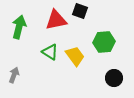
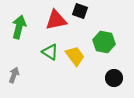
green hexagon: rotated 15 degrees clockwise
